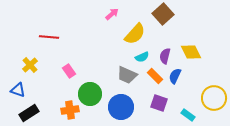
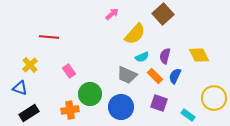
yellow diamond: moved 8 px right, 3 px down
blue triangle: moved 2 px right, 2 px up
